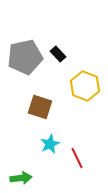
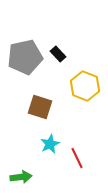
green arrow: moved 1 px up
